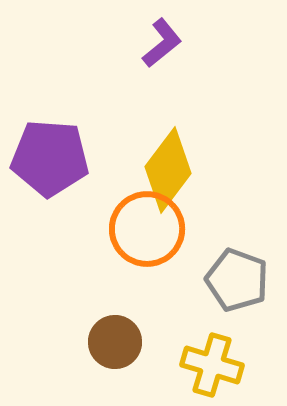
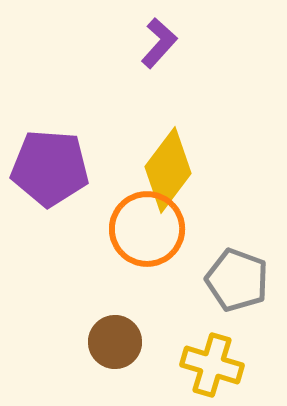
purple L-shape: moved 3 px left; rotated 9 degrees counterclockwise
purple pentagon: moved 10 px down
